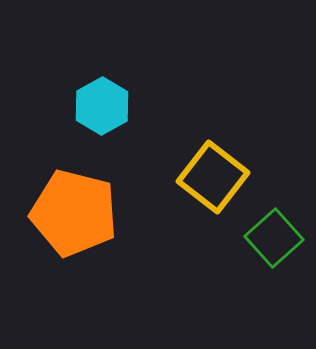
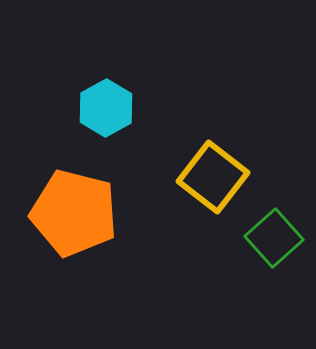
cyan hexagon: moved 4 px right, 2 px down
